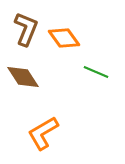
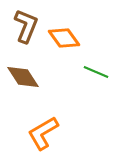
brown L-shape: moved 3 px up
